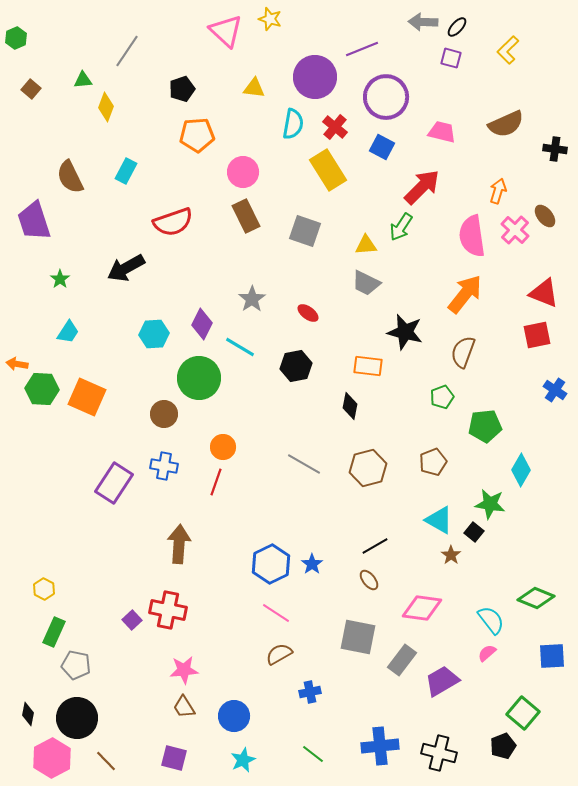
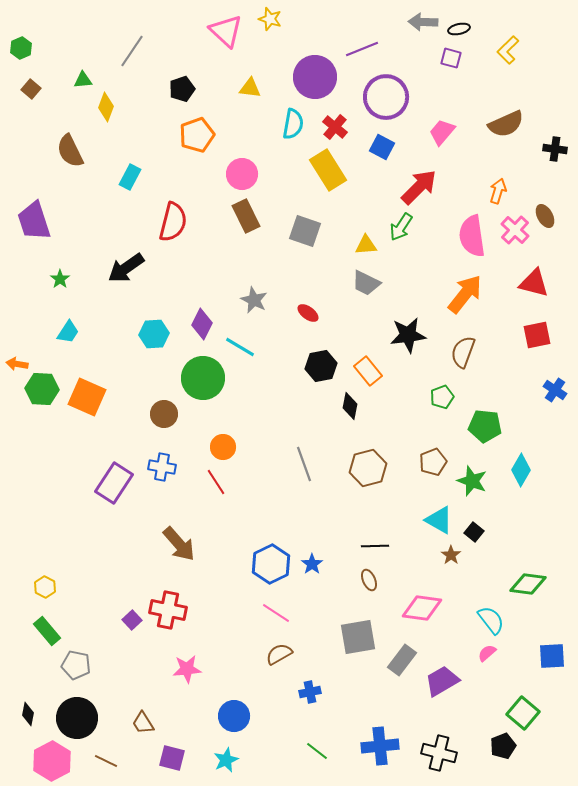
black ellipse at (457, 27): moved 2 px right, 2 px down; rotated 35 degrees clockwise
green hexagon at (16, 38): moved 5 px right, 10 px down
gray line at (127, 51): moved 5 px right
yellow triangle at (254, 88): moved 4 px left
pink trapezoid at (442, 132): rotated 64 degrees counterclockwise
orange pentagon at (197, 135): rotated 16 degrees counterclockwise
cyan rectangle at (126, 171): moved 4 px right, 6 px down
pink circle at (243, 172): moved 1 px left, 2 px down
brown semicircle at (70, 177): moved 26 px up
red arrow at (422, 187): moved 3 px left
brown ellipse at (545, 216): rotated 10 degrees clockwise
red semicircle at (173, 222): rotated 57 degrees counterclockwise
black arrow at (126, 268): rotated 6 degrees counterclockwise
red triangle at (544, 293): moved 10 px left, 10 px up; rotated 8 degrees counterclockwise
gray star at (252, 299): moved 2 px right, 1 px down; rotated 12 degrees counterclockwise
black star at (405, 332): moved 3 px right, 3 px down; rotated 21 degrees counterclockwise
black hexagon at (296, 366): moved 25 px right
orange rectangle at (368, 366): moved 5 px down; rotated 44 degrees clockwise
green circle at (199, 378): moved 4 px right
green pentagon at (485, 426): rotated 12 degrees clockwise
gray line at (304, 464): rotated 40 degrees clockwise
blue cross at (164, 466): moved 2 px left, 1 px down
red line at (216, 482): rotated 52 degrees counterclockwise
green star at (490, 504): moved 18 px left, 23 px up; rotated 12 degrees clockwise
brown arrow at (179, 544): rotated 135 degrees clockwise
black line at (375, 546): rotated 28 degrees clockwise
brown ellipse at (369, 580): rotated 15 degrees clockwise
yellow hexagon at (44, 589): moved 1 px right, 2 px up
green diamond at (536, 598): moved 8 px left, 14 px up; rotated 15 degrees counterclockwise
green rectangle at (54, 632): moved 7 px left, 1 px up; rotated 64 degrees counterclockwise
gray square at (358, 637): rotated 21 degrees counterclockwise
pink star at (184, 670): moved 3 px right, 1 px up
brown trapezoid at (184, 707): moved 41 px left, 16 px down
green line at (313, 754): moved 4 px right, 3 px up
pink hexagon at (52, 758): moved 3 px down
purple square at (174, 758): moved 2 px left
cyan star at (243, 760): moved 17 px left
brown line at (106, 761): rotated 20 degrees counterclockwise
